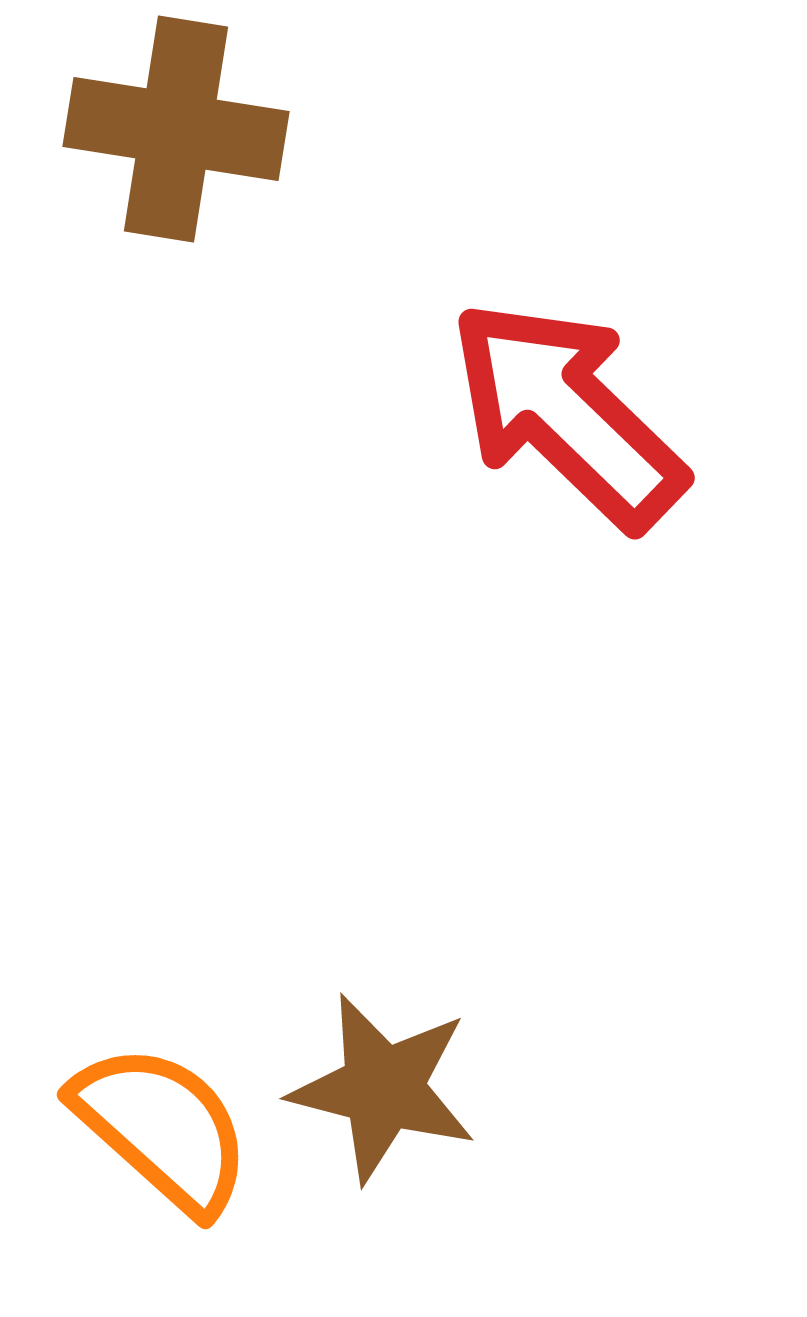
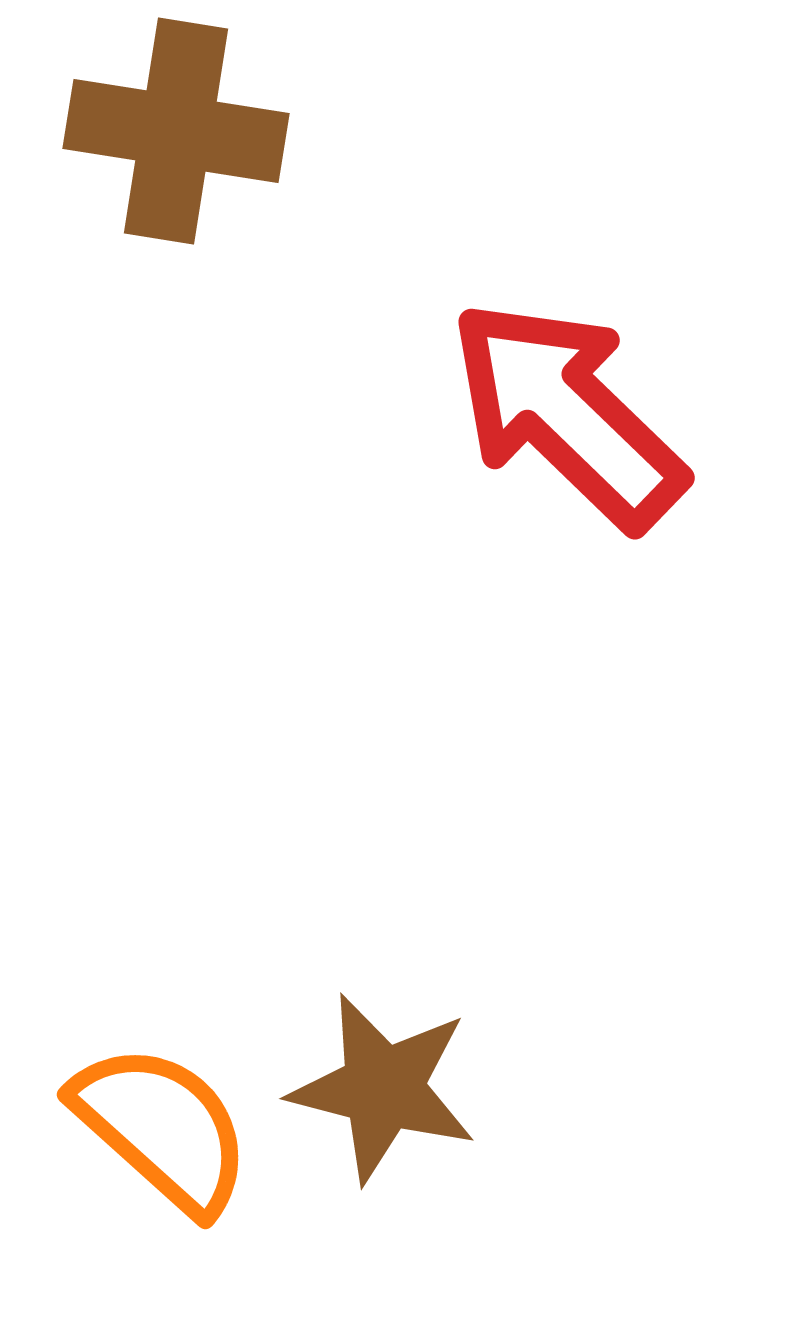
brown cross: moved 2 px down
